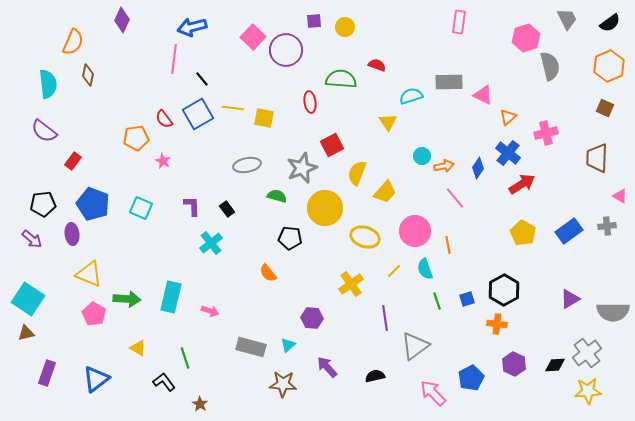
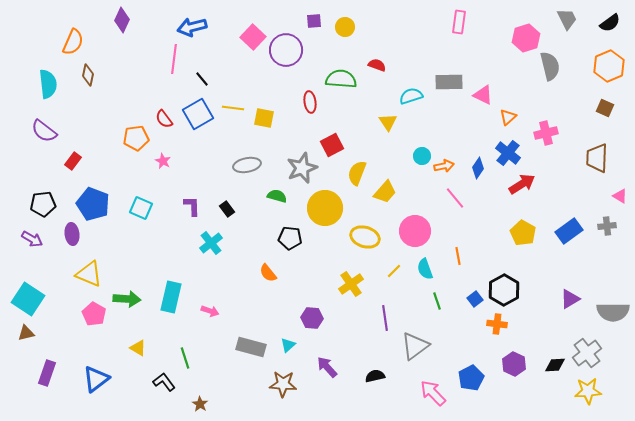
purple arrow at (32, 239): rotated 10 degrees counterclockwise
orange line at (448, 245): moved 10 px right, 11 px down
blue square at (467, 299): moved 8 px right; rotated 21 degrees counterclockwise
